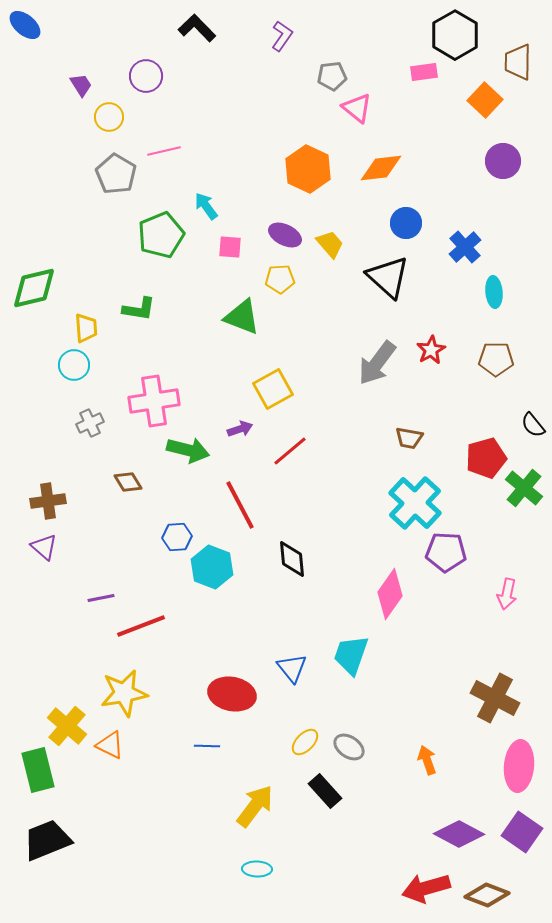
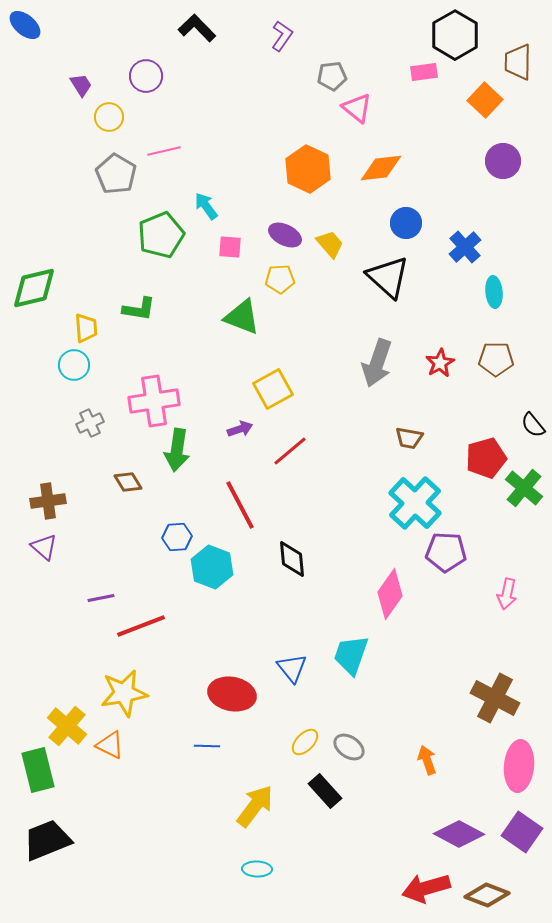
red star at (431, 350): moved 9 px right, 13 px down
gray arrow at (377, 363): rotated 18 degrees counterclockwise
green arrow at (188, 450): moved 11 px left; rotated 84 degrees clockwise
